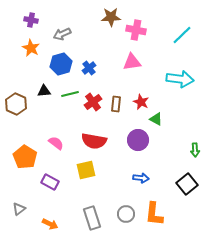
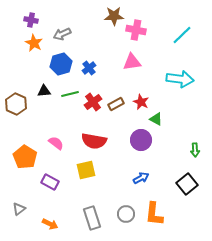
brown star: moved 3 px right, 1 px up
orange star: moved 3 px right, 5 px up
brown rectangle: rotated 56 degrees clockwise
purple circle: moved 3 px right
blue arrow: rotated 35 degrees counterclockwise
